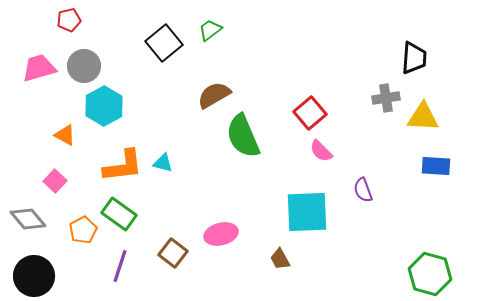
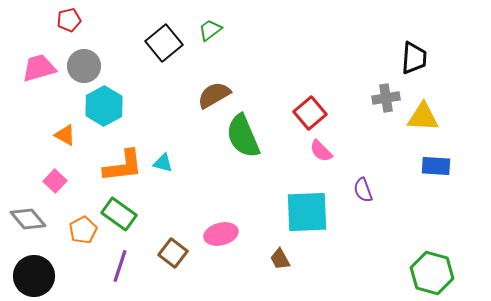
green hexagon: moved 2 px right, 1 px up
